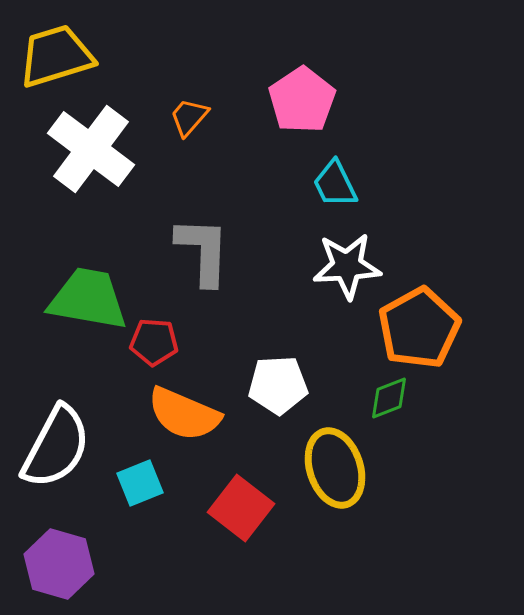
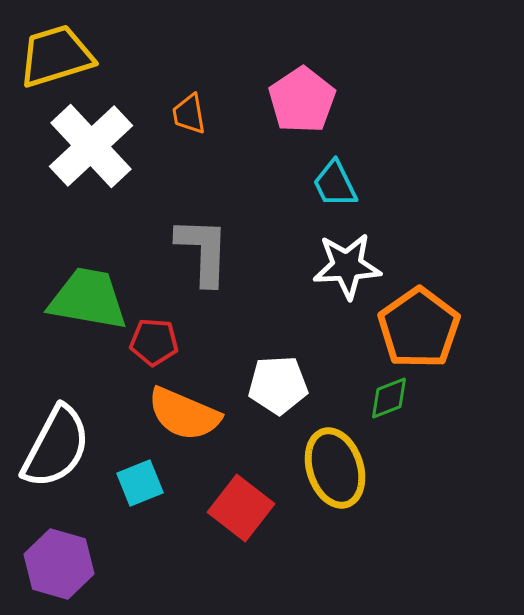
orange trapezoid: moved 3 px up; rotated 51 degrees counterclockwise
white cross: moved 3 px up; rotated 10 degrees clockwise
orange pentagon: rotated 6 degrees counterclockwise
